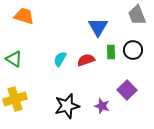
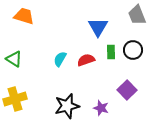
purple star: moved 1 px left, 2 px down
